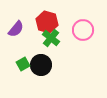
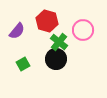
red hexagon: moved 1 px up
purple semicircle: moved 1 px right, 2 px down
green cross: moved 8 px right, 4 px down
black circle: moved 15 px right, 6 px up
